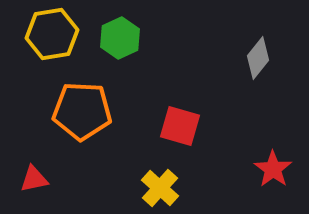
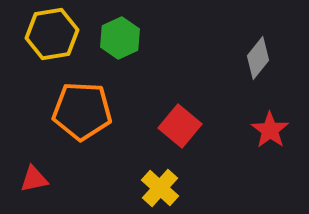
red square: rotated 24 degrees clockwise
red star: moved 3 px left, 39 px up
